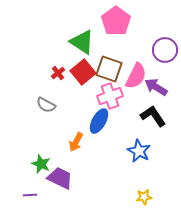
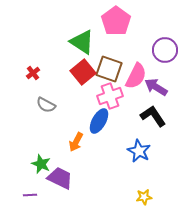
red cross: moved 25 px left
